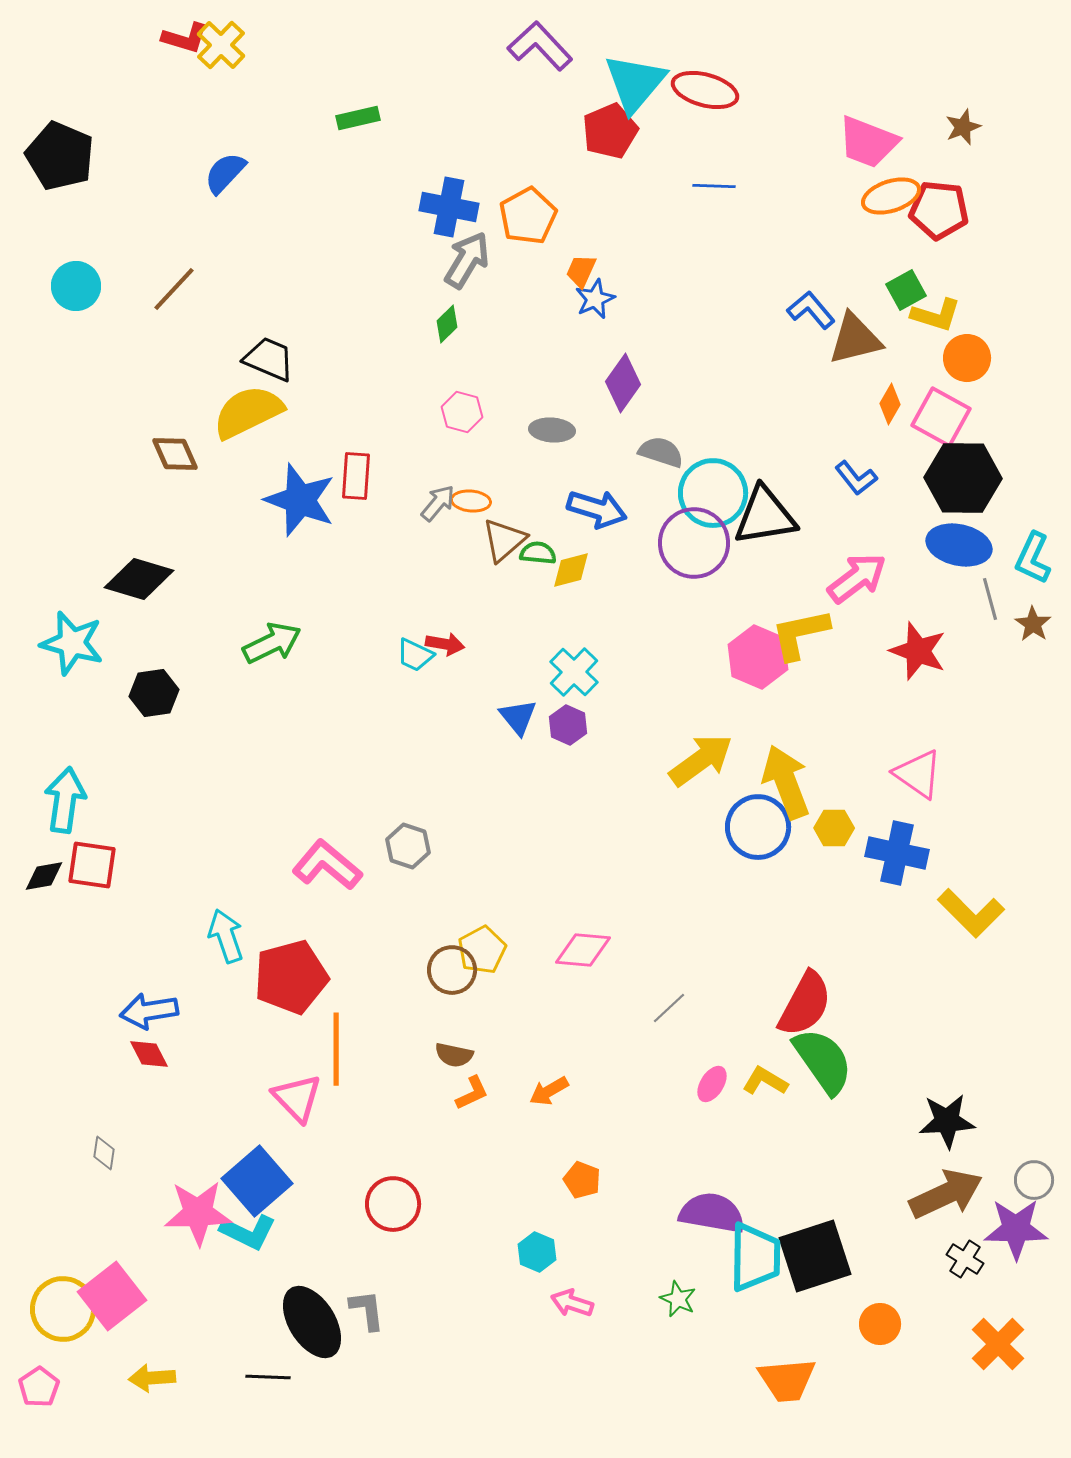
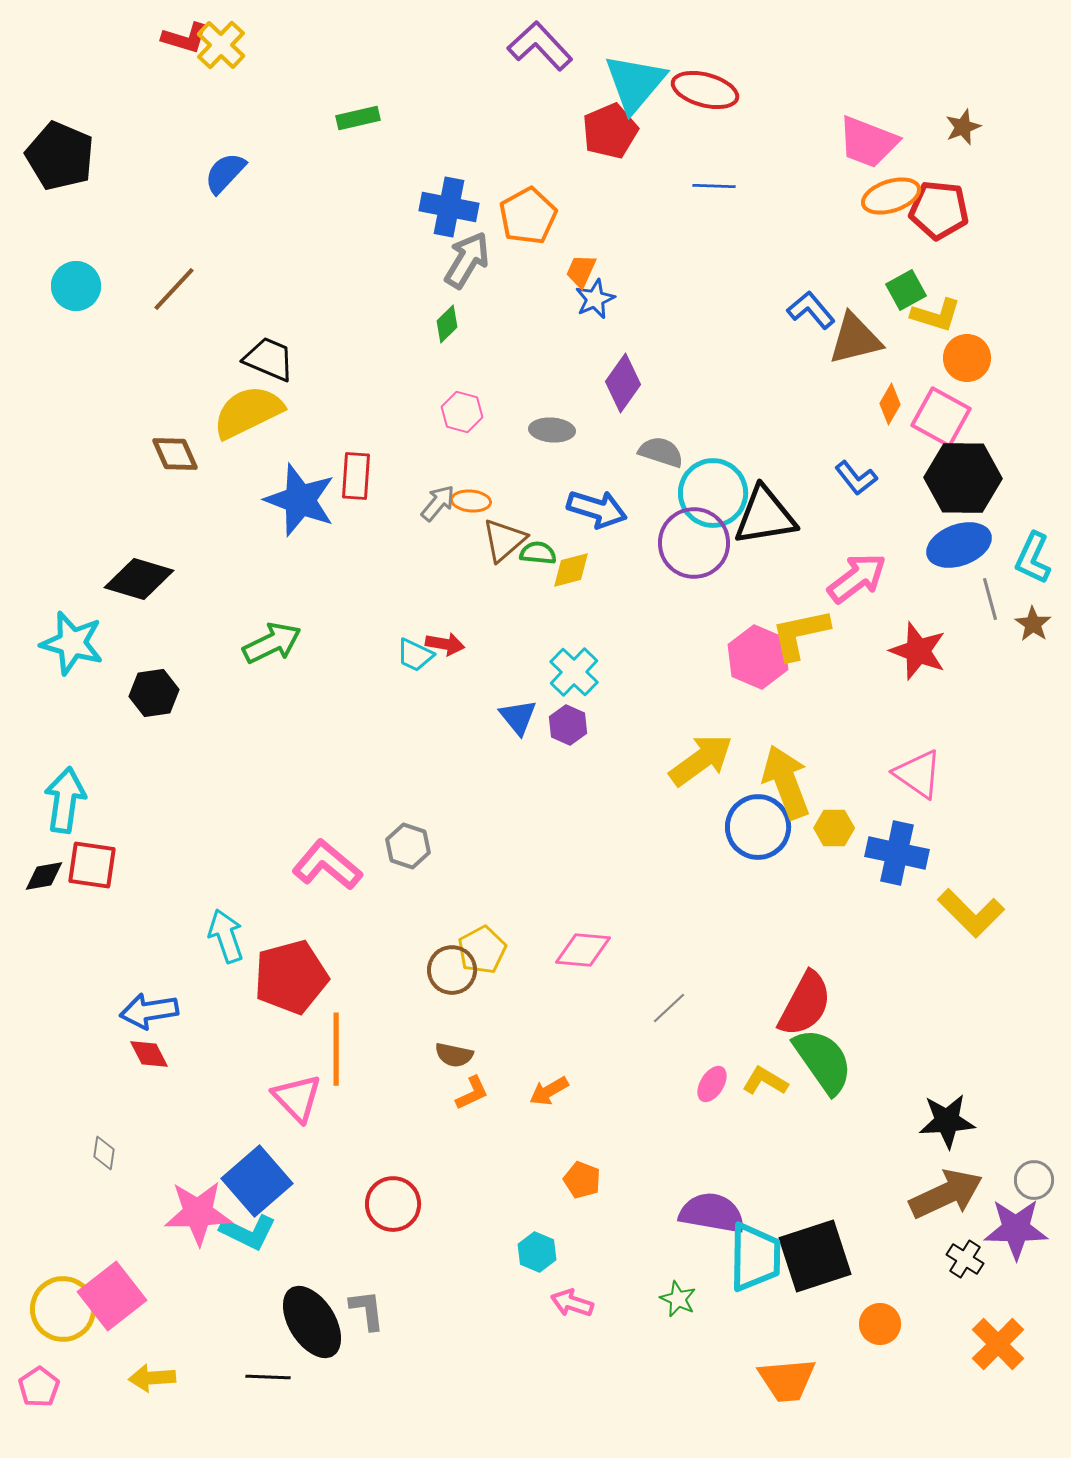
blue ellipse at (959, 545): rotated 32 degrees counterclockwise
